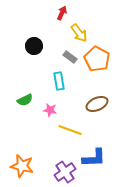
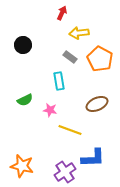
yellow arrow: rotated 120 degrees clockwise
black circle: moved 11 px left, 1 px up
orange pentagon: moved 3 px right
blue L-shape: moved 1 px left
